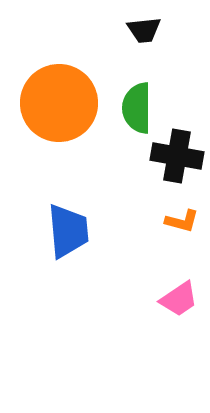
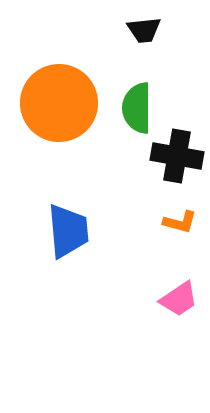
orange L-shape: moved 2 px left, 1 px down
